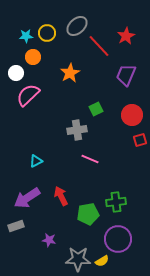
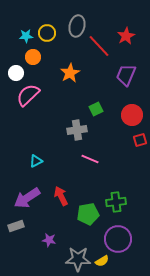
gray ellipse: rotated 35 degrees counterclockwise
